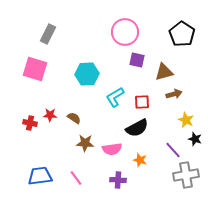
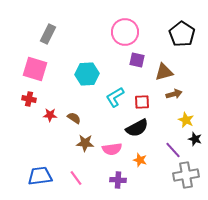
red cross: moved 1 px left, 24 px up
